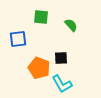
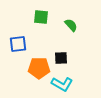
blue square: moved 5 px down
orange pentagon: rotated 20 degrees counterclockwise
cyan L-shape: rotated 30 degrees counterclockwise
